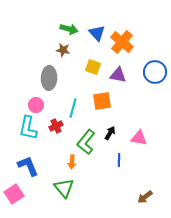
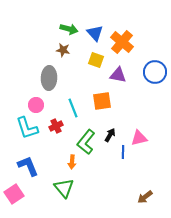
blue triangle: moved 2 px left
yellow square: moved 3 px right, 7 px up
cyan line: rotated 36 degrees counterclockwise
cyan L-shape: moved 1 px left; rotated 30 degrees counterclockwise
black arrow: moved 2 px down
pink triangle: rotated 24 degrees counterclockwise
blue line: moved 4 px right, 8 px up
